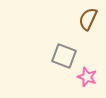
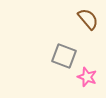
brown semicircle: rotated 115 degrees clockwise
